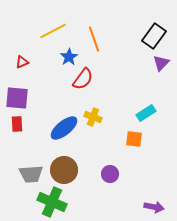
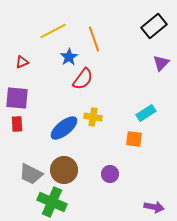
black rectangle: moved 10 px up; rotated 15 degrees clockwise
yellow cross: rotated 12 degrees counterclockwise
gray trapezoid: rotated 30 degrees clockwise
